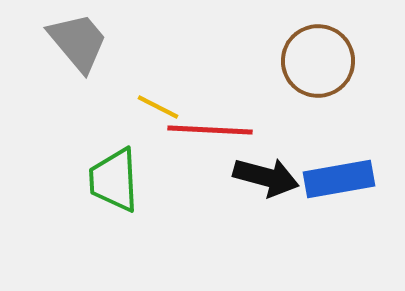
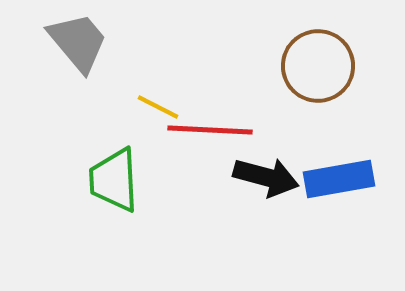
brown circle: moved 5 px down
